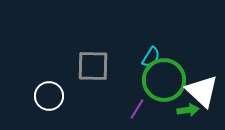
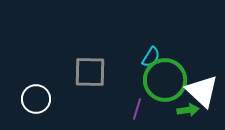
gray square: moved 3 px left, 6 px down
green circle: moved 1 px right
white circle: moved 13 px left, 3 px down
purple line: rotated 15 degrees counterclockwise
